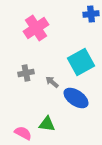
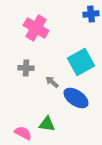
pink cross: rotated 25 degrees counterclockwise
gray cross: moved 5 px up; rotated 14 degrees clockwise
